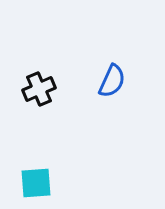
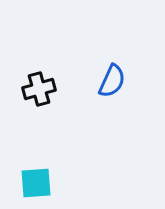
black cross: rotated 8 degrees clockwise
